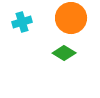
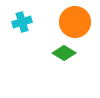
orange circle: moved 4 px right, 4 px down
